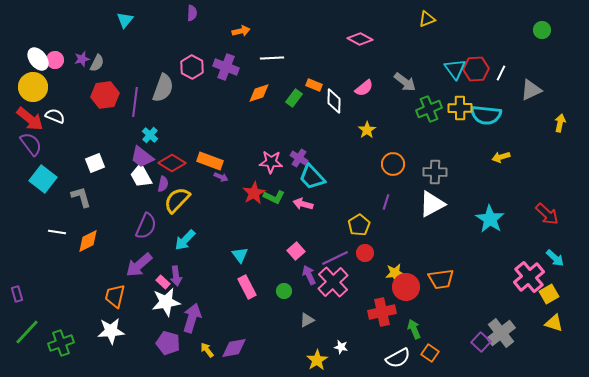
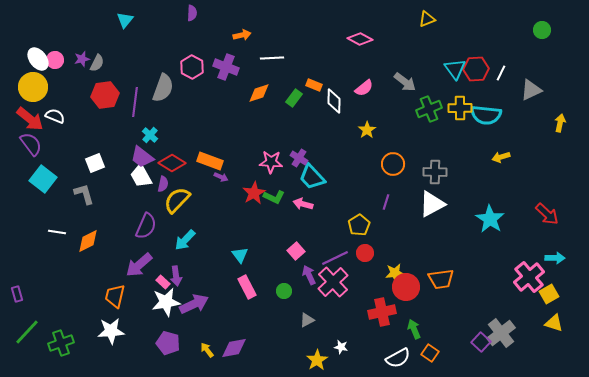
orange arrow at (241, 31): moved 1 px right, 4 px down
gray L-shape at (81, 197): moved 3 px right, 3 px up
cyan arrow at (555, 258): rotated 42 degrees counterclockwise
purple arrow at (192, 318): moved 2 px right, 14 px up; rotated 48 degrees clockwise
